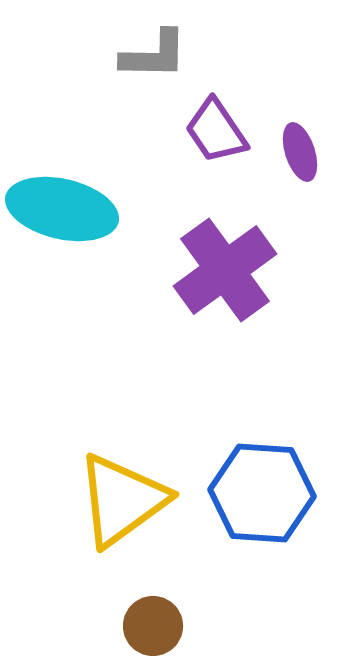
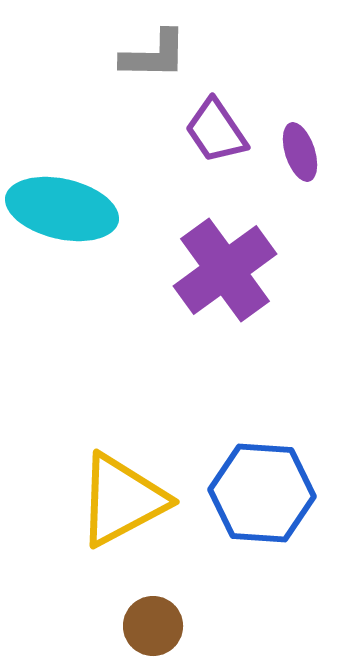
yellow triangle: rotated 8 degrees clockwise
